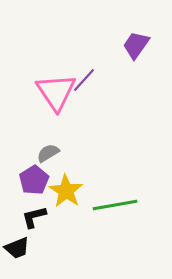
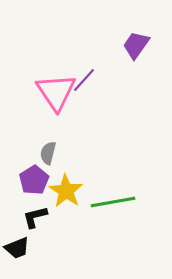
gray semicircle: rotated 45 degrees counterclockwise
green line: moved 2 px left, 3 px up
black L-shape: moved 1 px right
